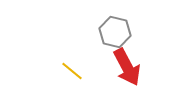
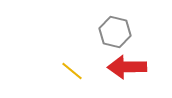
red arrow: rotated 117 degrees clockwise
